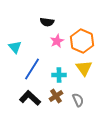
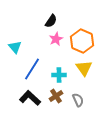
black semicircle: moved 4 px right, 1 px up; rotated 64 degrees counterclockwise
pink star: moved 1 px left, 2 px up
